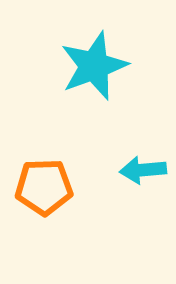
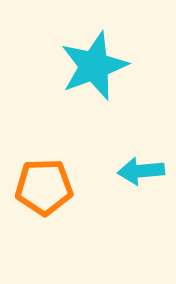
cyan arrow: moved 2 px left, 1 px down
